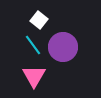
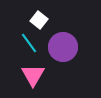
cyan line: moved 4 px left, 2 px up
pink triangle: moved 1 px left, 1 px up
